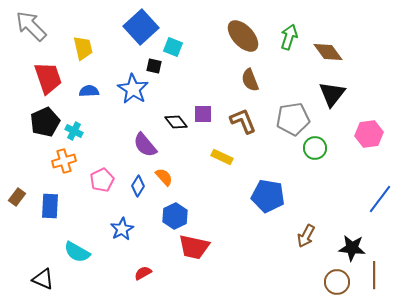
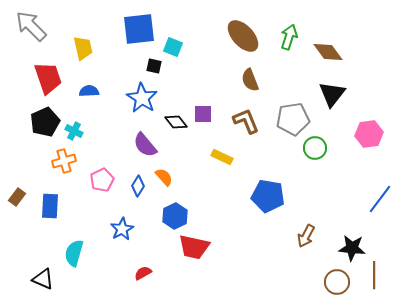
blue square at (141, 27): moved 2 px left, 2 px down; rotated 36 degrees clockwise
blue star at (133, 89): moved 9 px right, 9 px down
brown L-shape at (243, 121): moved 3 px right
cyan semicircle at (77, 252): moved 3 px left, 1 px down; rotated 76 degrees clockwise
